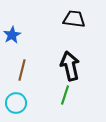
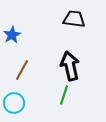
brown line: rotated 15 degrees clockwise
green line: moved 1 px left
cyan circle: moved 2 px left
